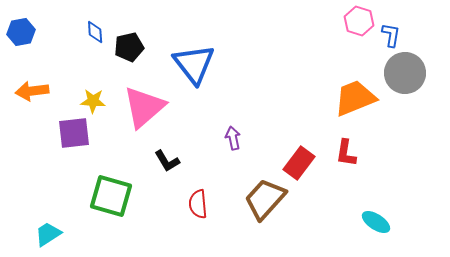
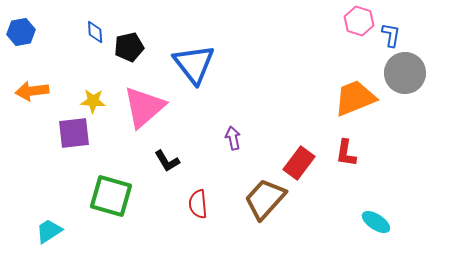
cyan trapezoid: moved 1 px right, 3 px up
